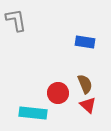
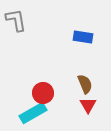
blue rectangle: moved 2 px left, 5 px up
red circle: moved 15 px left
red triangle: rotated 18 degrees clockwise
cyan rectangle: rotated 36 degrees counterclockwise
